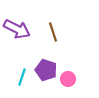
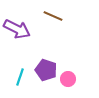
brown line: moved 16 px up; rotated 48 degrees counterclockwise
cyan line: moved 2 px left
